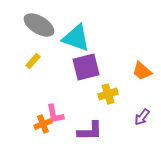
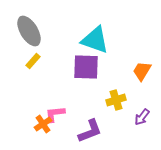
gray ellipse: moved 10 px left, 6 px down; rotated 28 degrees clockwise
cyan triangle: moved 19 px right, 2 px down
purple square: rotated 16 degrees clockwise
orange trapezoid: rotated 80 degrees clockwise
yellow cross: moved 8 px right, 6 px down
pink L-shape: rotated 95 degrees clockwise
orange cross: rotated 12 degrees counterclockwise
purple L-shape: rotated 20 degrees counterclockwise
